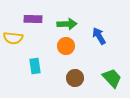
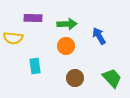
purple rectangle: moved 1 px up
